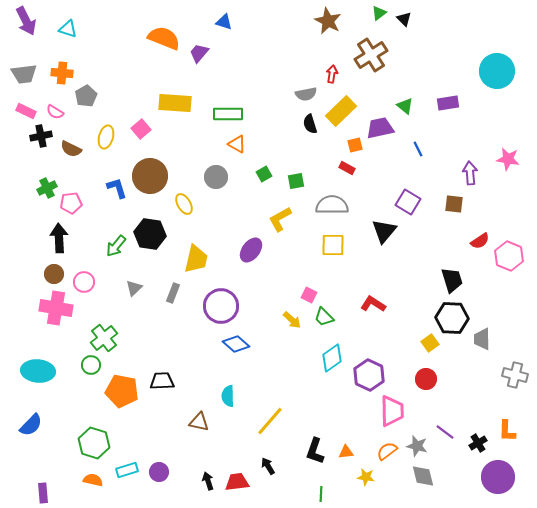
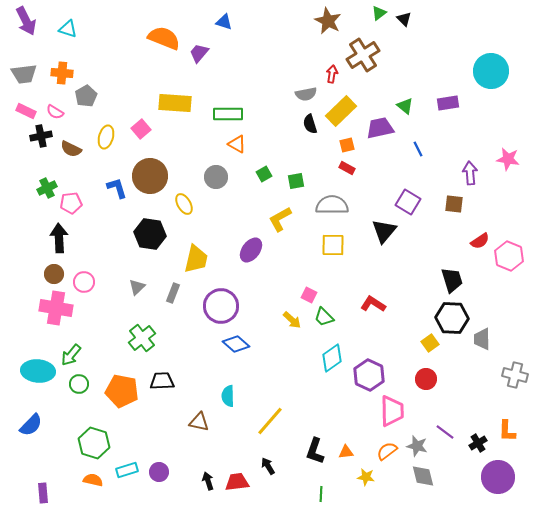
brown cross at (371, 55): moved 8 px left
cyan circle at (497, 71): moved 6 px left
orange square at (355, 145): moved 8 px left
green arrow at (116, 246): moved 45 px left, 109 px down
gray triangle at (134, 288): moved 3 px right, 1 px up
green cross at (104, 338): moved 38 px right
green circle at (91, 365): moved 12 px left, 19 px down
